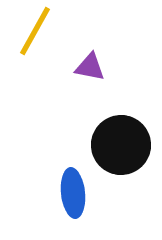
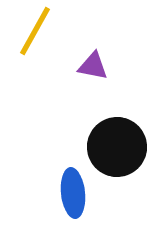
purple triangle: moved 3 px right, 1 px up
black circle: moved 4 px left, 2 px down
